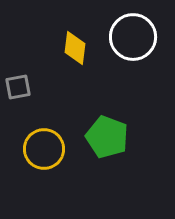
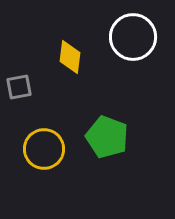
yellow diamond: moved 5 px left, 9 px down
gray square: moved 1 px right
